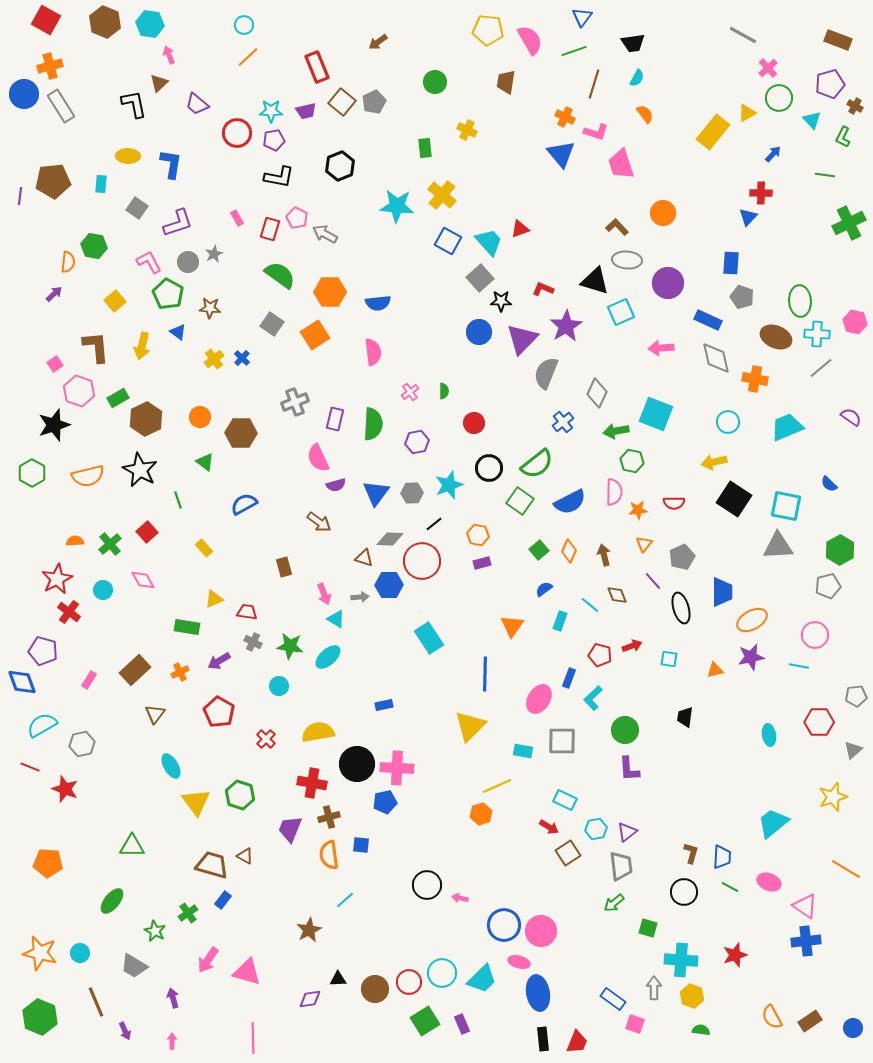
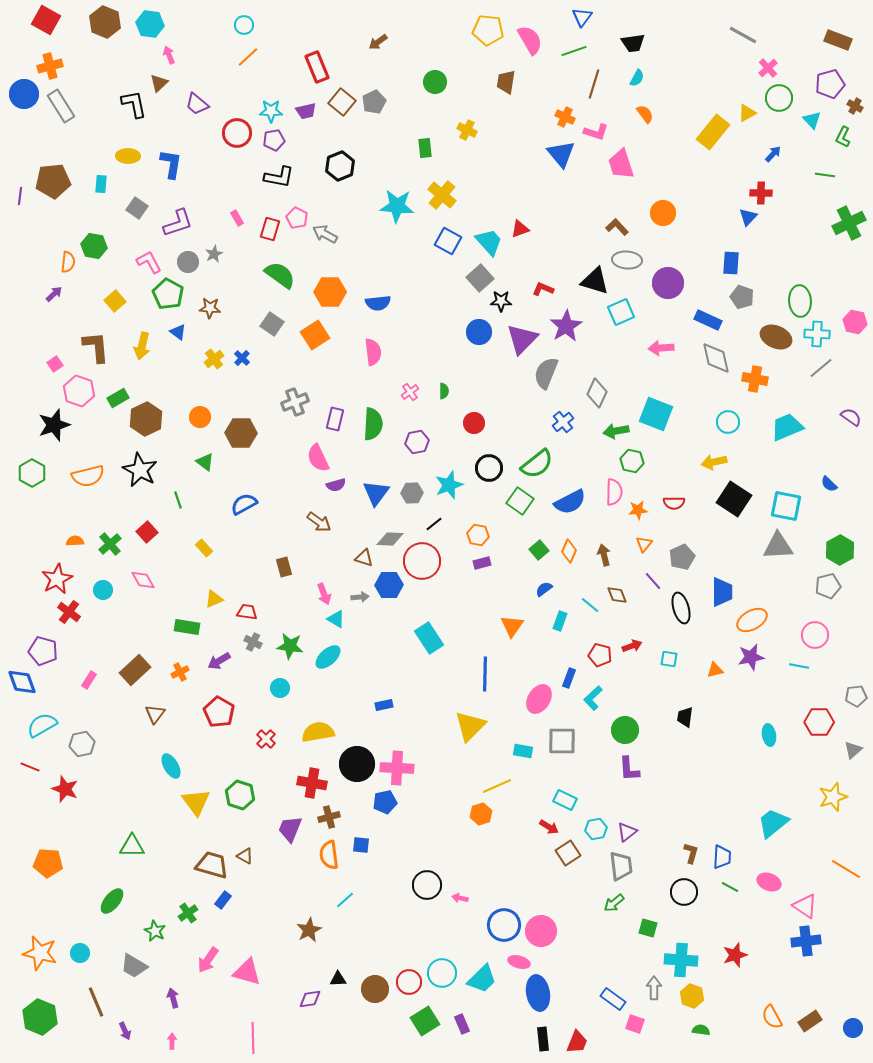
cyan circle at (279, 686): moved 1 px right, 2 px down
